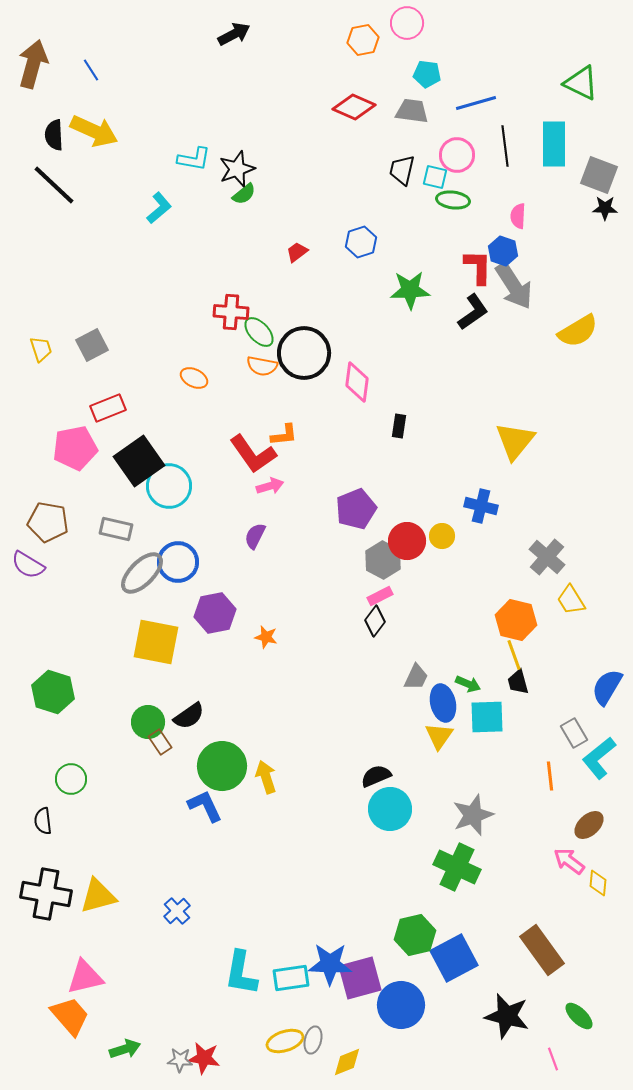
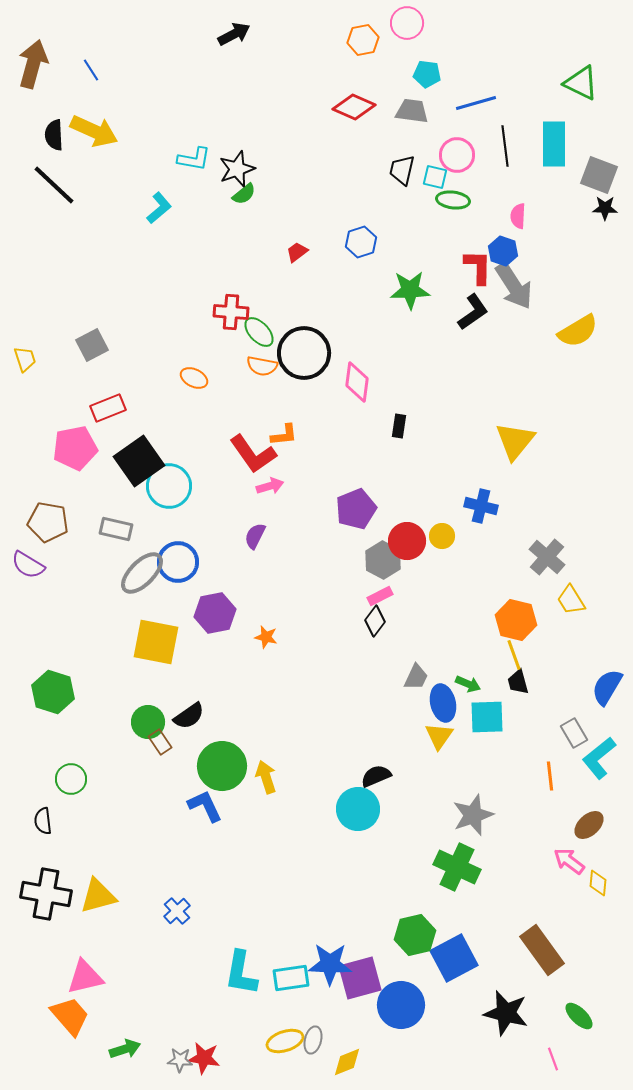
yellow trapezoid at (41, 349): moved 16 px left, 10 px down
cyan circle at (390, 809): moved 32 px left
black star at (507, 1016): moved 1 px left, 3 px up
